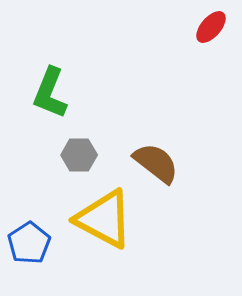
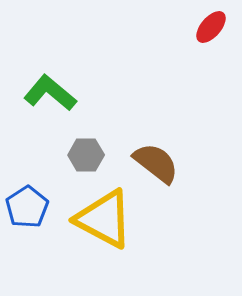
green L-shape: rotated 108 degrees clockwise
gray hexagon: moved 7 px right
blue pentagon: moved 2 px left, 36 px up
